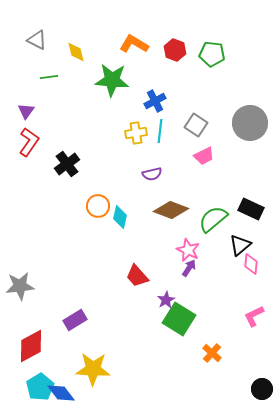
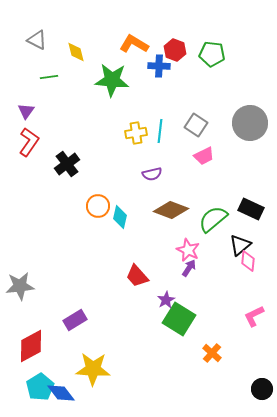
blue cross: moved 4 px right, 35 px up; rotated 30 degrees clockwise
pink diamond: moved 3 px left, 3 px up
